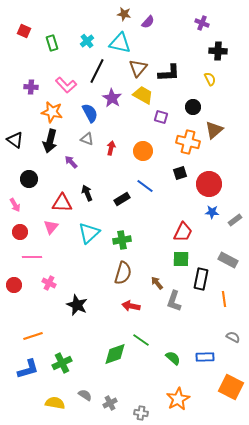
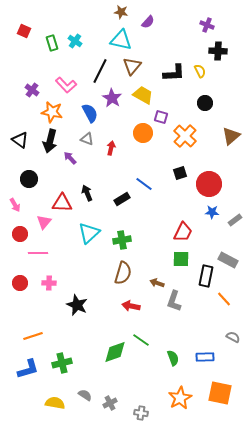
brown star at (124, 14): moved 3 px left, 2 px up
purple cross at (202, 23): moved 5 px right, 2 px down
cyan cross at (87, 41): moved 12 px left; rotated 16 degrees counterclockwise
cyan triangle at (120, 43): moved 1 px right, 3 px up
brown triangle at (138, 68): moved 6 px left, 2 px up
black line at (97, 71): moved 3 px right
black L-shape at (169, 73): moved 5 px right
yellow semicircle at (210, 79): moved 10 px left, 8 px up
purple cross at (31, 87): moved 1 px right, 3 px down; rotated 32 degrees clockwise
black circle at (193, 107): moved 12 px right, 4 px up
brown triangle at (214, 130): moved 17 px right, 6 px down
black triangle at (15, 140): moved 5 px right
orange cross at (188, 142): moved 3 px left, 6 px up; rotated 30 degrees clockwise
orange circle at (143, 151): moved 18 px up
purple arrow at (71, 162): moved 1 px left, 4 px up
blue line at (145, 186): moved 1 px left, 2 px up
pink triangle at (51, 227): moved 7 px left, 5 px up
red circle at (20, 232): moved 2 px down
pink line at (32, 257): moved 6 px right, 4 px up
black rectangle at (201, 279): moved 5 px right, 3 px up
pink cross at (49, 283): rotated 24 degrees counterclockwise
brown arrow at (157, 283): rotated 32 degrees counterclockwise
red circle at (14, 285): moved 6 px right, 2 px up
orange line at (224, 299): rotated 35 degrees counterclockwise
green diamond at (115, 354): moved 2 px up
green semicircle at (173, 358): rotated 28 degrees clockwise
green cross at (62, 363): rotated 12 degrees clockwise
orange square at (231, 387): moved 11 px left, 6 px down; rotated 15 degrees counterclockwise
orange star at (178, 399): moved 2 px right, 1 px up
